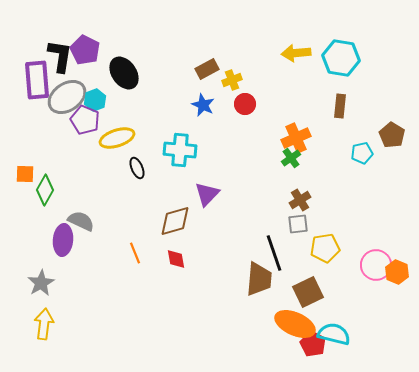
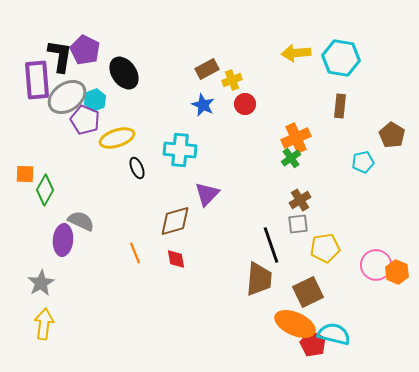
cyan pentagon at (362, 153): moved 1 px right, 9 px down
black line at (274, 253): moved 3 px left, 8 px up
